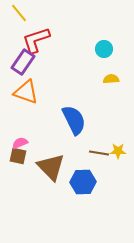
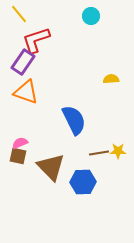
yellow line: moved 1 px down
cyan circle: moved 13 px left, 33 px up
brown line: rotated 18 degrees counterclockwise
